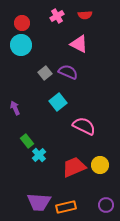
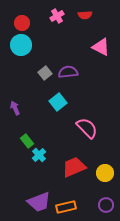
pink triangle: moved 22 px right, 3 px down
purple semicircle: rotated 30 degrees counterclockwise
pink semicircle: moved 3 px right, 2 px down; rotated 20 degrees clockwise
yellow circle: moved 5 px right, 8 px down
purple trapezoid: rotated 25 degrees counterclockwise
